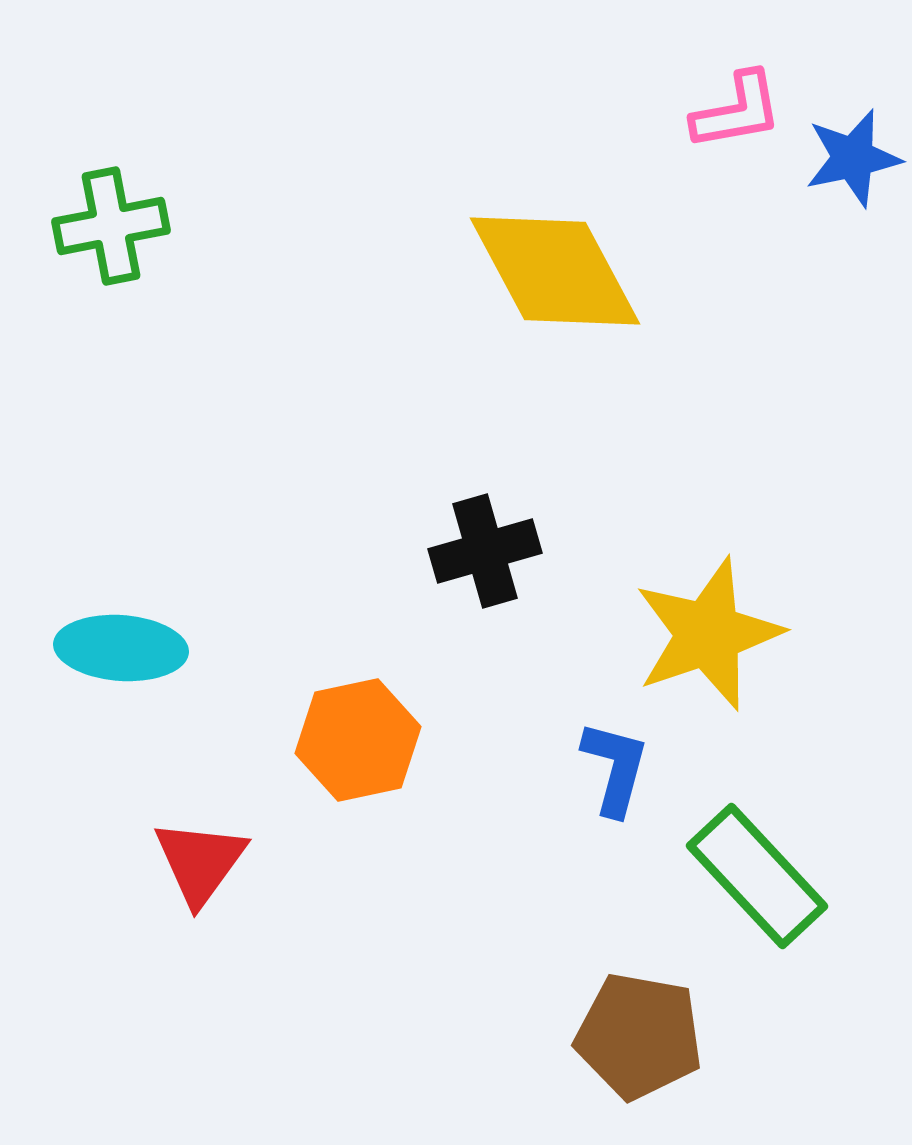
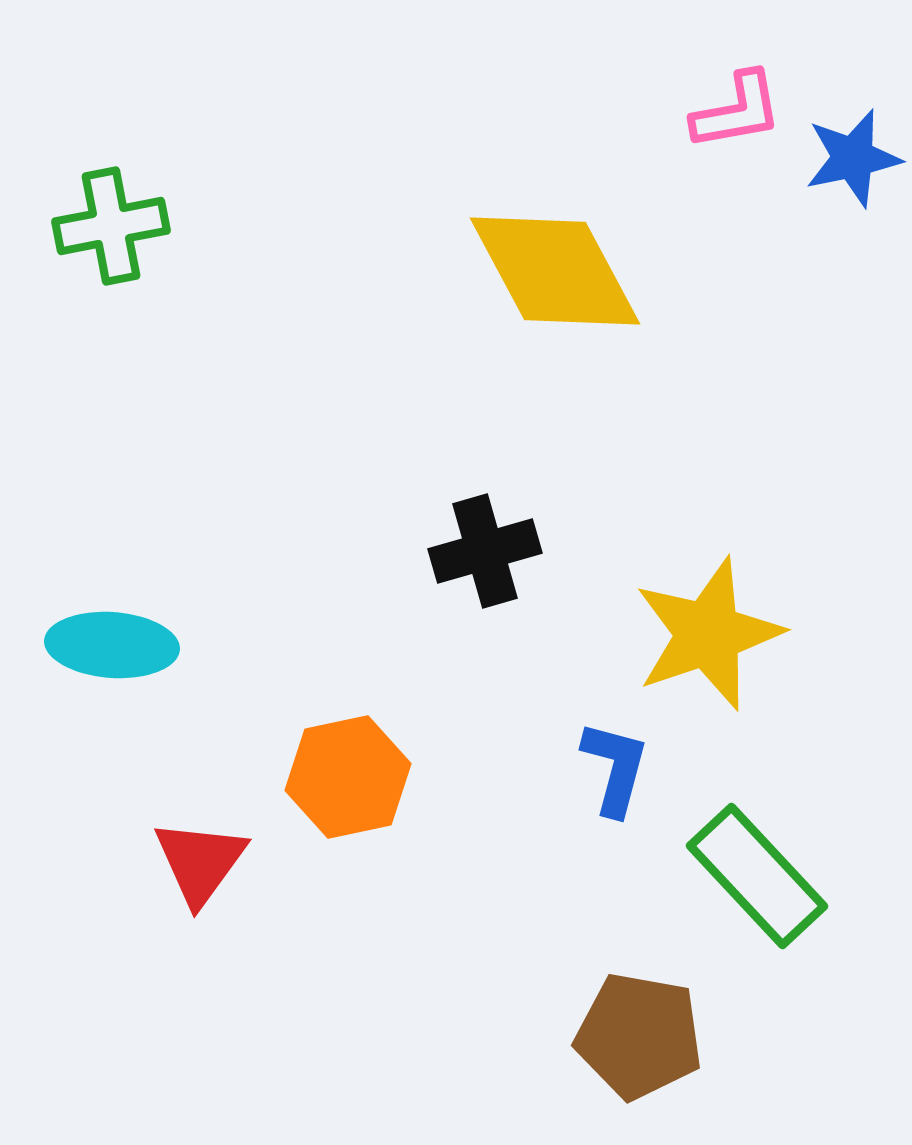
cyan ellipse: moved 9 px left, 3 px up
orange hexagon: moved 10 px left, 37 px down
